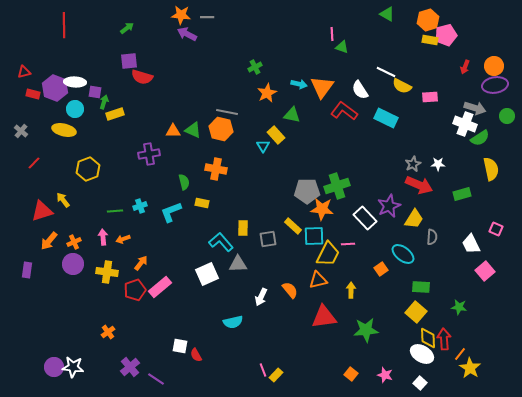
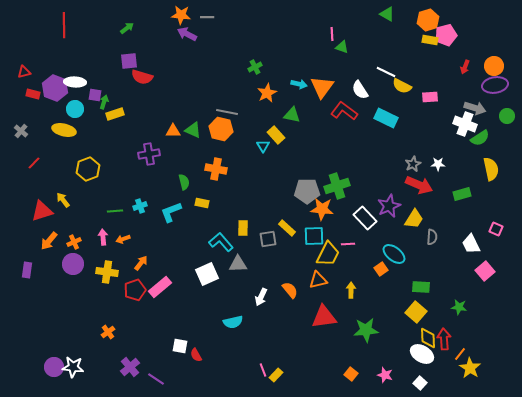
purple square at (95, 92): moved 3 px down
yellow rectangle at (293, 226): moved 6 px left, 2 px down
cyan ellipse at (403, 254): moved 9 px left
